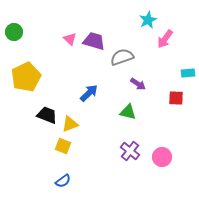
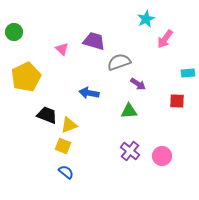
cyan star: moved 2 px left, 1 px up
pink triangle: moved 8 px left, 10 px down
gray semicircle: moved 3 px left, 5 px down
blue arrow: rotated 126 degrees counterclockwise
red square: moved 1 px right, 3 px down
green triangle: moved 1 px right, 1 px up; rotated 18 degrees counterclockwise
yellow triangle: moved 1 px left, 1 px down
pink circle: moved 1 px up
blue semicircle: moved 3 px right, 9 px up; rotated 105 degrees counterclockwise
